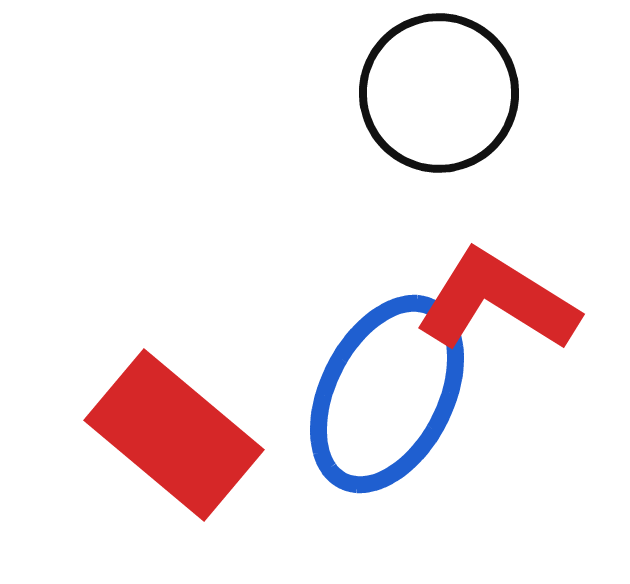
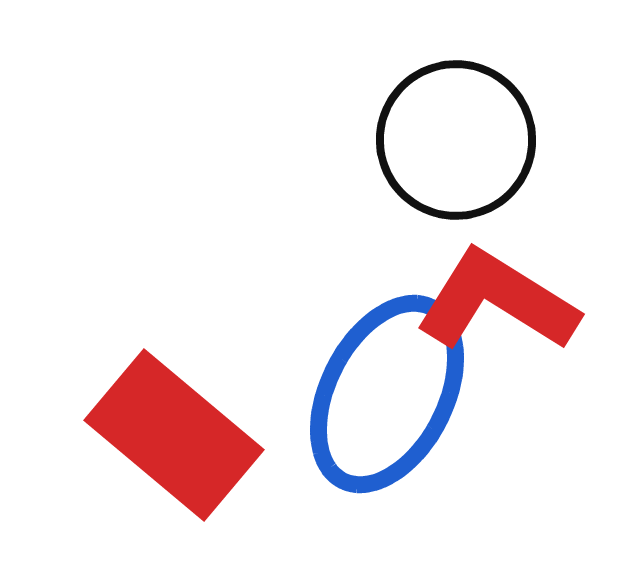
black circle: moved 17 px right, 47 px down
